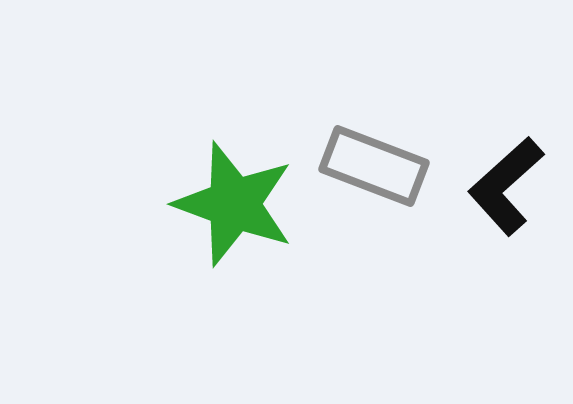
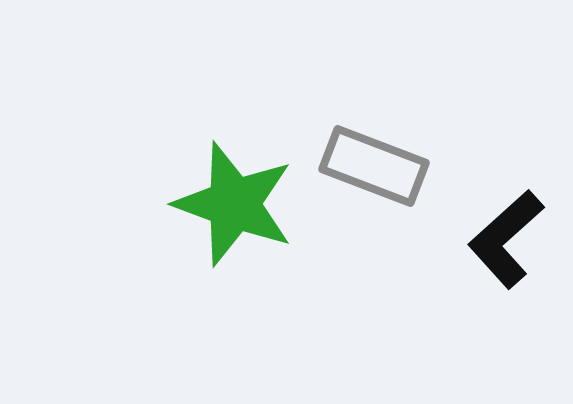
black L-shape: moved 53 px down
